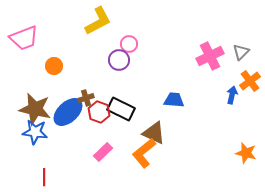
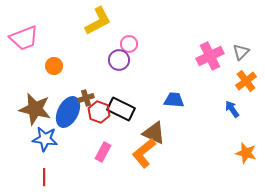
orange cross: moved 4 px left
blue arrow: moved 14 px down; rotated 48 degrees counterclockwise
blue ellipse: rotated 20 degrees counterclockwise
blue star: moved 10 px right, 7 px down
pink rectangle: rotated 18 degrees counterclockwise
